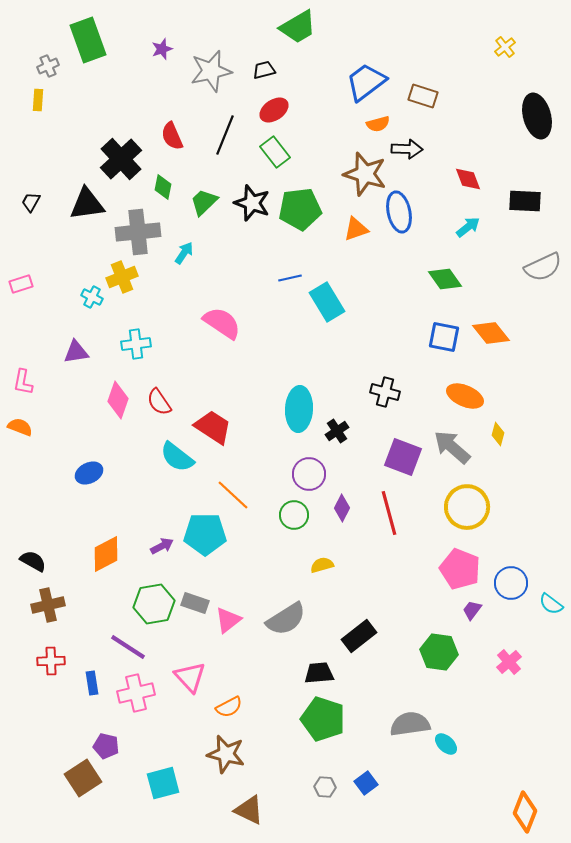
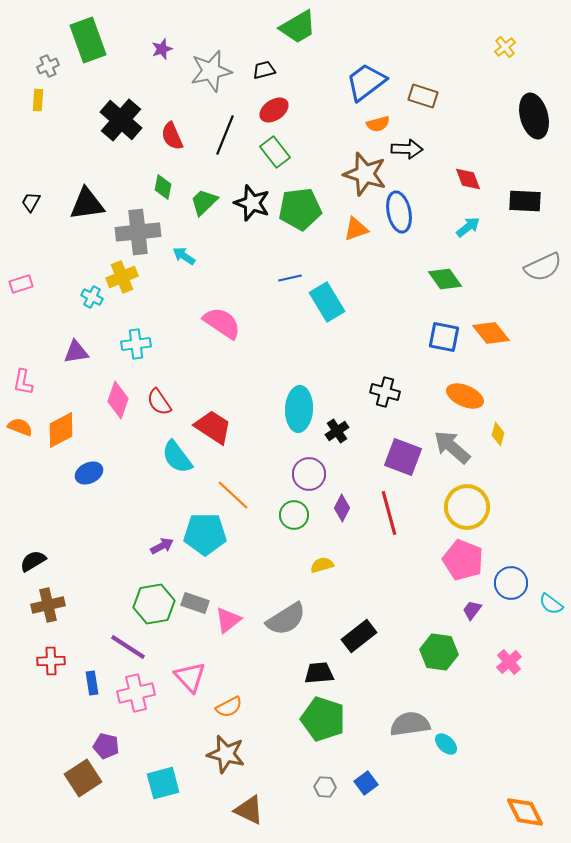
black ellipse at (537, 116): moved 3 px left
black cross at (121, 159): moved 39 px up; rotated 6 degrees counterclockwise
cyan arrow at (184, 253): moved 3 px down; rotated 90 degrees counterclockwise
cyan semicircle at (177, 457): rotated 15 degrees clockwise
orange diamond at (106, 554): moved 45 px left, 124 px up
black semicircle at (33, 561): rotated 60 degrees counterclockwise
pink pentagon at (460, 569): moved 3 px right, 9 px up
orange diamond at (525, 812): rotated 48 degrees counterclockwise
